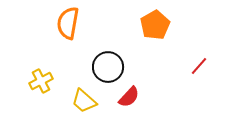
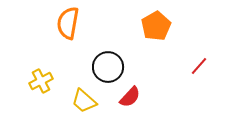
orange pentagon: moved 1 px right, 1 px down
red semicircle: moved 1 px right
